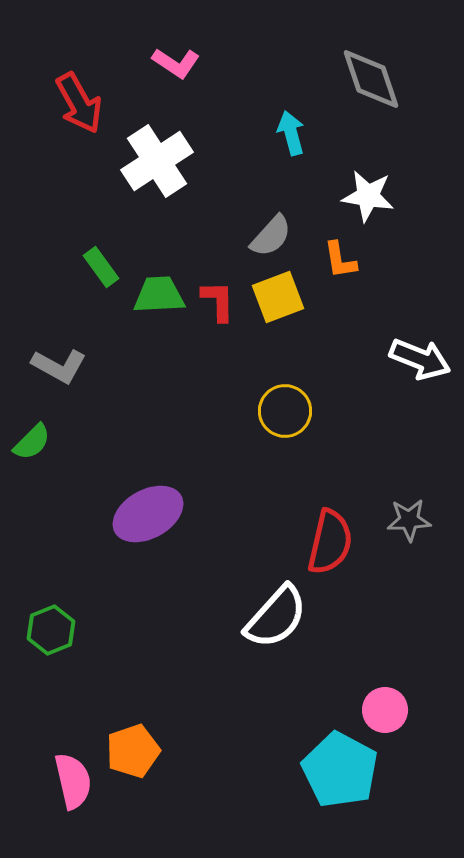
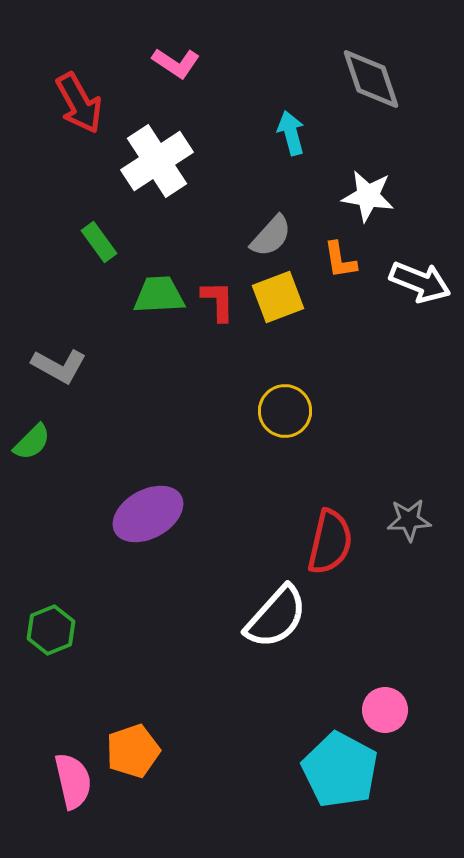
green rectangle: moved 2 px left, 25 px up
white arrow: moved 77 px up
